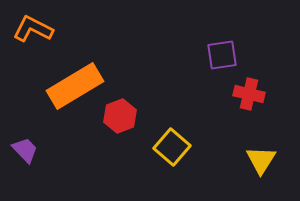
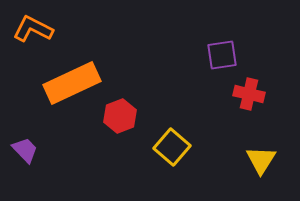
orange rectangle: moved 3 px left, 3 px up; rotated 6 degrees clockwise
